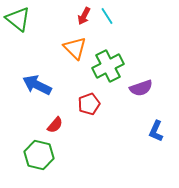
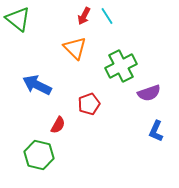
green cross: moved 13 px right
purple semicircle: moved 8 px right, 5 px down
red semicircle: moved 3 px right; rotated 12 degrees counterclockwise
